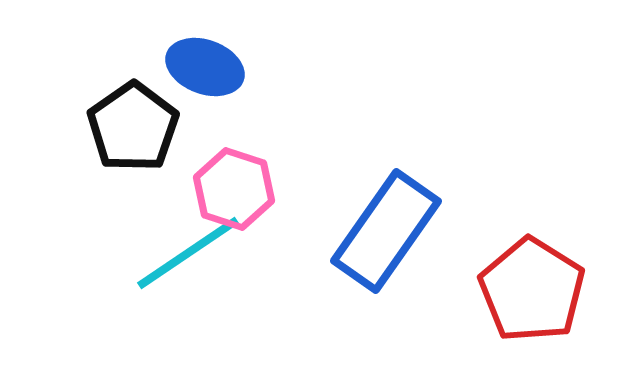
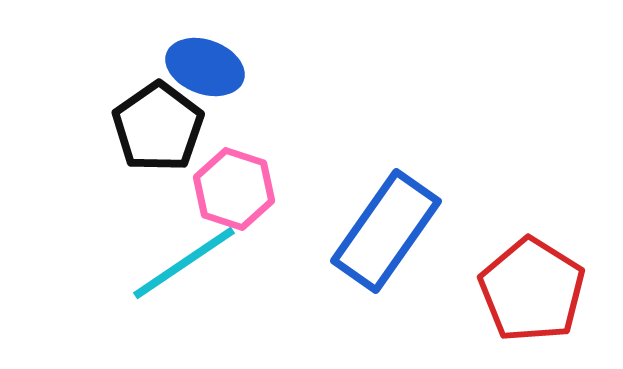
black pentagon: moved 25 px right
cyan line: moved 4 px left, 10 px down
